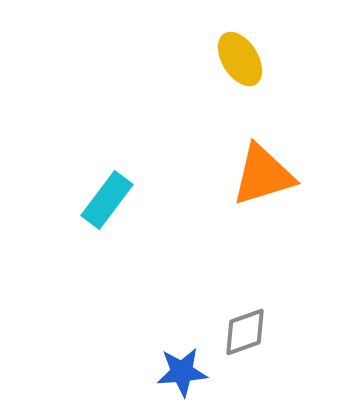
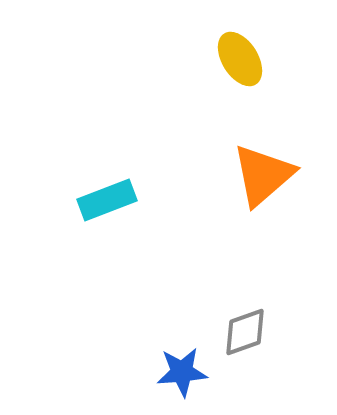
orange triangle: rotated 24 degrees counterclockwise
cyan rectangle: rotated 32 degrees clockwise
